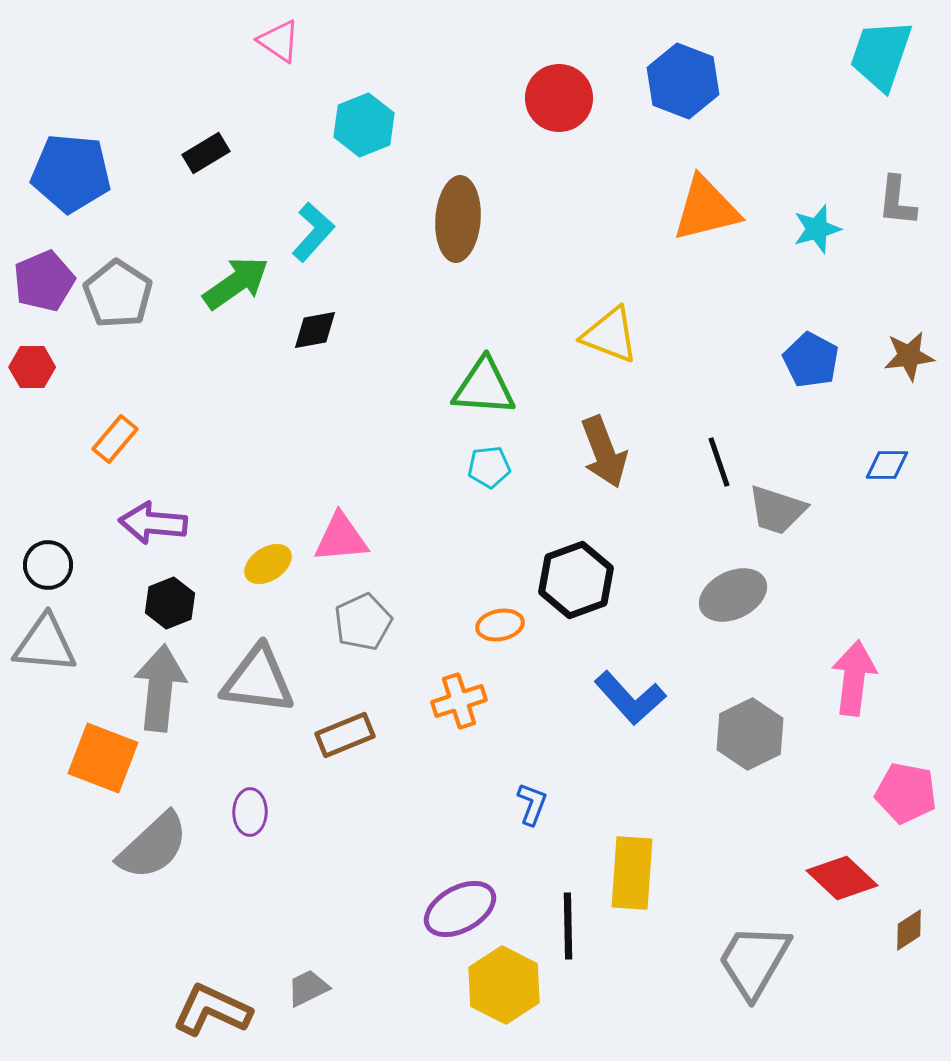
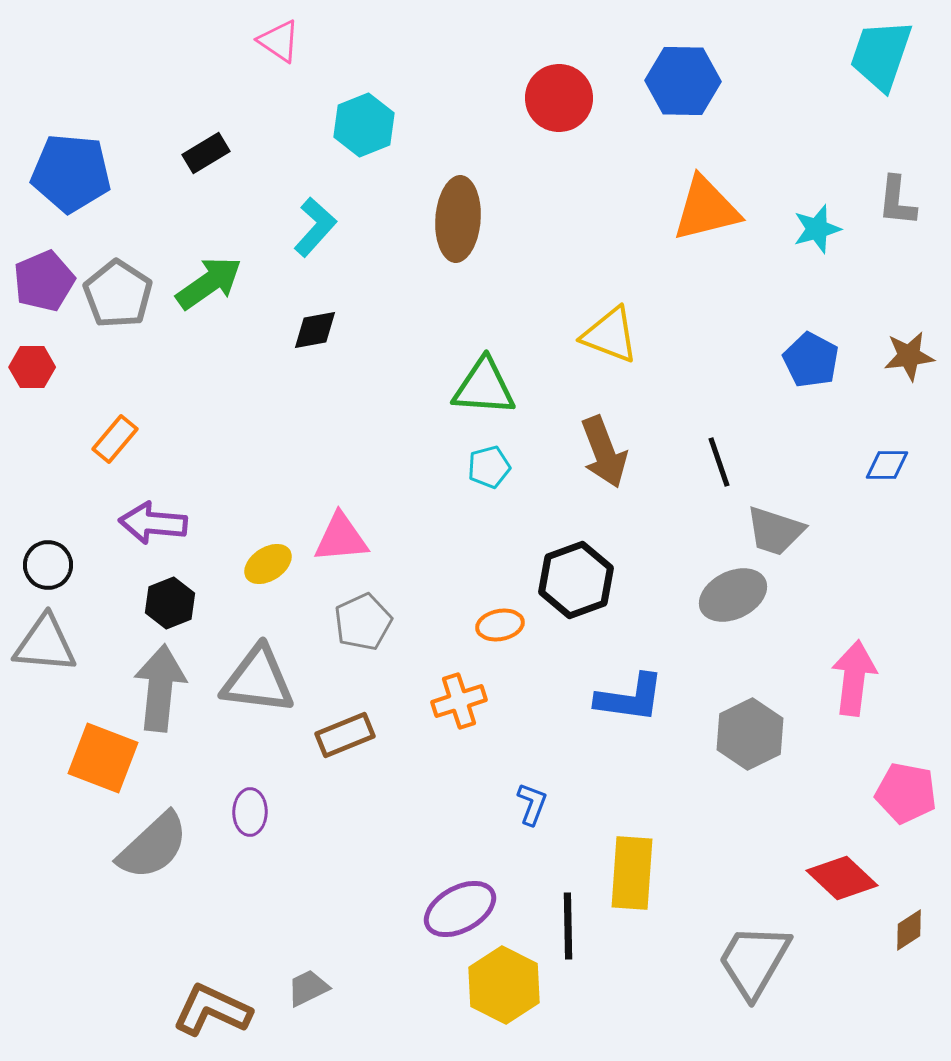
blue hexagon at (683, 81): rotated 20 degrees counterclockwise
cyan L-shape at (313, 232): moved 2 px right, 5 px up
green arrow at (236, 283): moved 27 px left
cyan pentagon at (489, 467): rotated 9 degrees counterclockwise
gray trapezoid at (777, 510): moved 2 px left, 21 px down
blue L-shape at (630, 698): rotated 40 degrees counterclockwise
